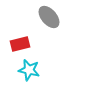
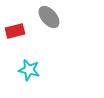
red rectangle: moved 5 px left, 13 px up
